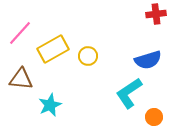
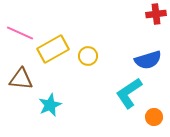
pink line: rotated 72 degrees clockwise
